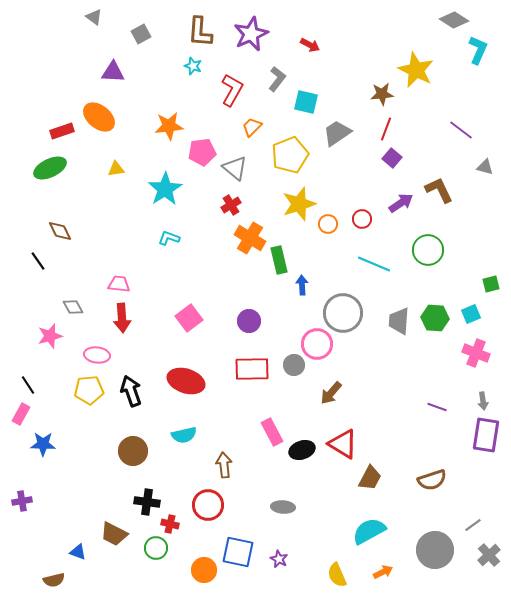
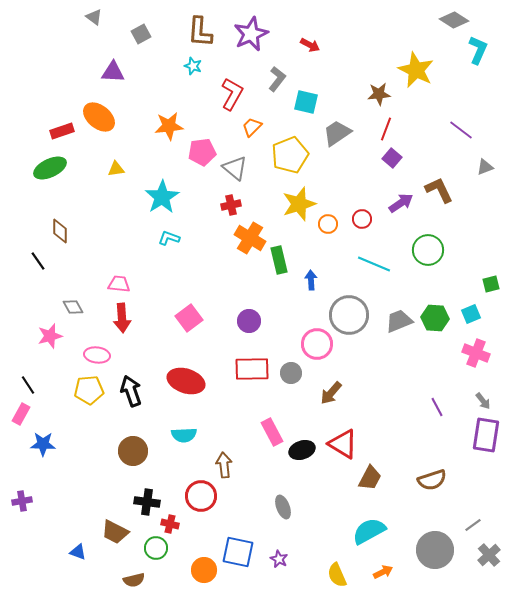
red L-shape at (232, 90): moved 4 px down
brown star at (382, 94): moved 3 px left
gray triangle at (485, 167): rotated 36 degrees counterclockwise
cyan star at (165, 189): moved 3 px left, 8 px down
red cross at (231, 205): rotated 18 degrees clockwise
brown diamond at (60, 231): rotated 25 degrees clockwise
blue arrow at (302, 285): moved 9 px right, 5 px up
gray circle at (343, 313): moved 6 px right, 2 px down
gray trapezoid at (399, 321): rotated 64 degrees clockwise
gray circle at (294, 365): moved 3 px left, 8 px down
gray arrow at (483, 401): rotated 30 degrees counterclockwise
purple line at (437, 407): rotated 42 degrees clockwise
cyan semicircle at (184, 435): rotated 10 degrees clockwise
red circle at (208, 505): moved 7 px left, 9 px up
gray ellipse at (283, 507): rotated 65 degrees clockwise
brown trapezoid at (114, 534): moved 1 px right, 2 px up
brown semicircle at (54, 580): moved 80 px right
